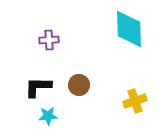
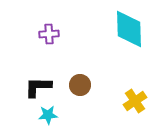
purple cross: moved 6 px up
brown circle: moved 1 px right
yellow cross: rotated 15 degrees counterclockwise
cyan star: moved 1 px up
